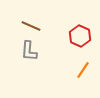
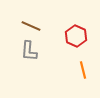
red hexagon: moved 4 px left
orange line: rotated 48 degrees counterclockwise
